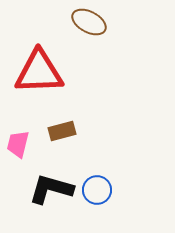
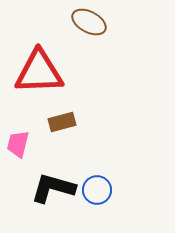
brown rectangle: moved 9 px up
black L-shape: moved 2 px right, 1 px up
